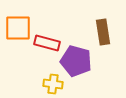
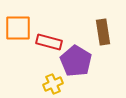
red rectangle: moved 2 px right, 1 px up
purple pentagon: rotated 16 degrees clockwise
yellow cross: rotated 30 degrees counterclockwise
